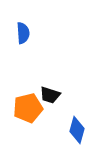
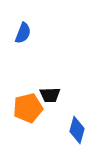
blue semicircle: rotated 25 degrees clockwise
black trapezoid: rotated 20 degrees counterclockwise
